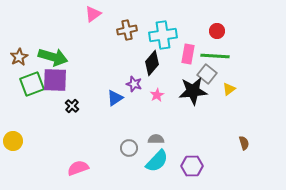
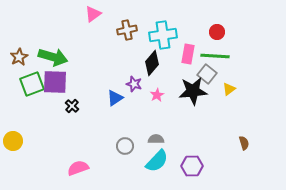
red circle: moved 1 px down
purple square: moved 2 px down
gray circle: moved 4 px left, 2 px up
